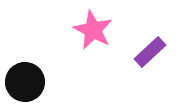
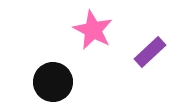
black circle: moved 28 px right
